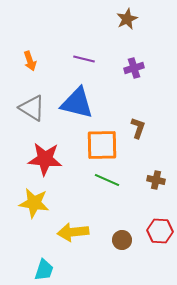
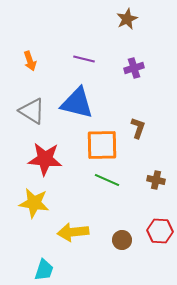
gray triangle: moved 3 px down
